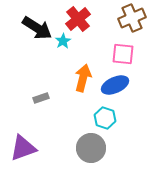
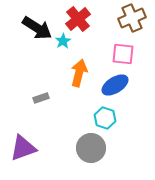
orange arrow: moved 4 px left, 5 px up
blue ellipse: rotated 8 degrees counterclockwise
